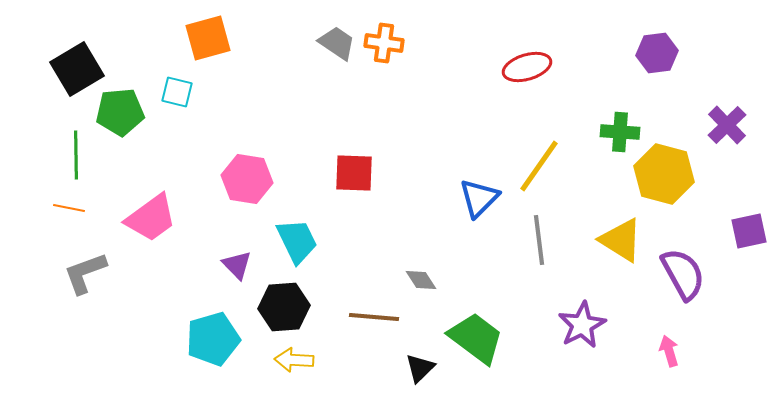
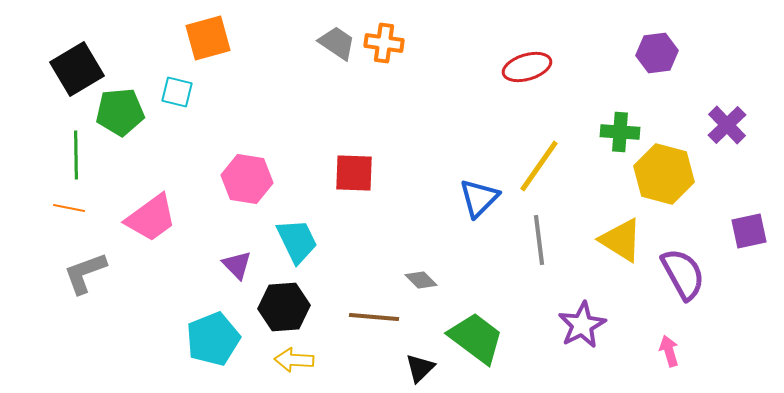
gray diamond: rotated 12 degrees counterclockwise
cyan pentagon: rotated 6 degrees counterclockwise
